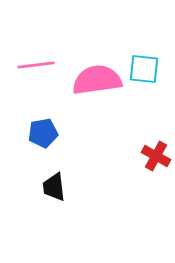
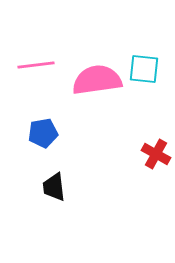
red cross: moved 2 px up
